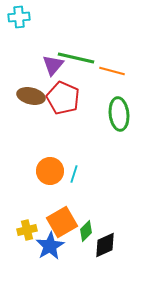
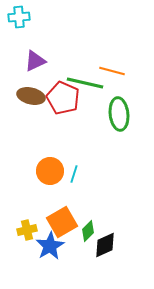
green line: moved 9 px right, 25 px down
purple triangle: moved 18 px left, 4 px up; rotated 25 degrees clockwise
green diamond: moved 2 px right
